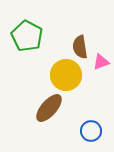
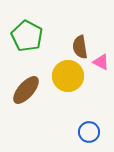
pink triangle: rotated 48 degrees clockwise
yellow circle: moved 2 px right, 1 px down
brown ellipse: moved 23 px left, 18 px up
blue circle: moved 2 px left, 1 px down
